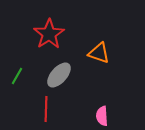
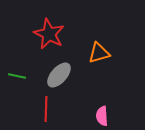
red star: rotated 12 degrees counterclockwise
orange triangle: rotated 35 degrees counterclockwise
green line: rotated 72 degrees clockwise
